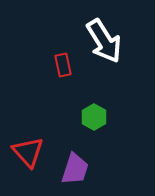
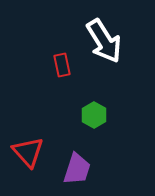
red rectangle: moved 1 px left
green hexagon: moved 2 px up
purple trapezoid: moved 2 px right
